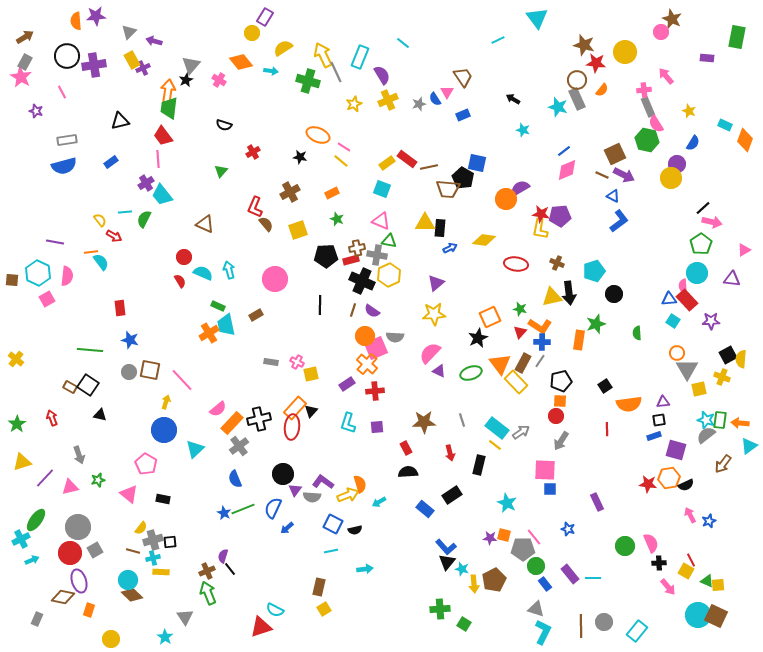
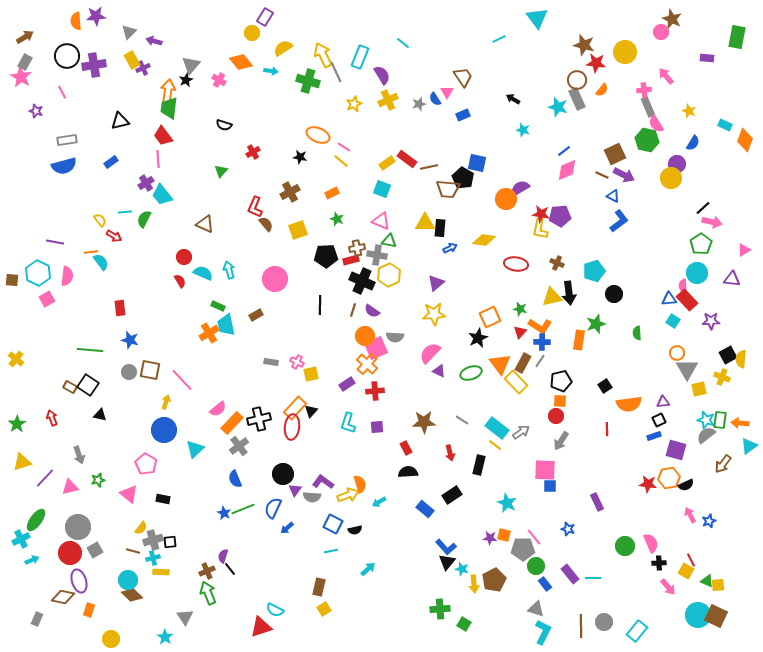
cyan line at (498, 40): moved 1 px right, 1 px up
gray line at (462, 420): rotated 40 degrees counterclockwise
black square at (659, 420): rotated 16 degrees counterclockwise
blue square at (550, 489): moved 3 px up
cyan arrow at (365, 569): moved 3 px right; rotated 35 degrees counterclockwise
